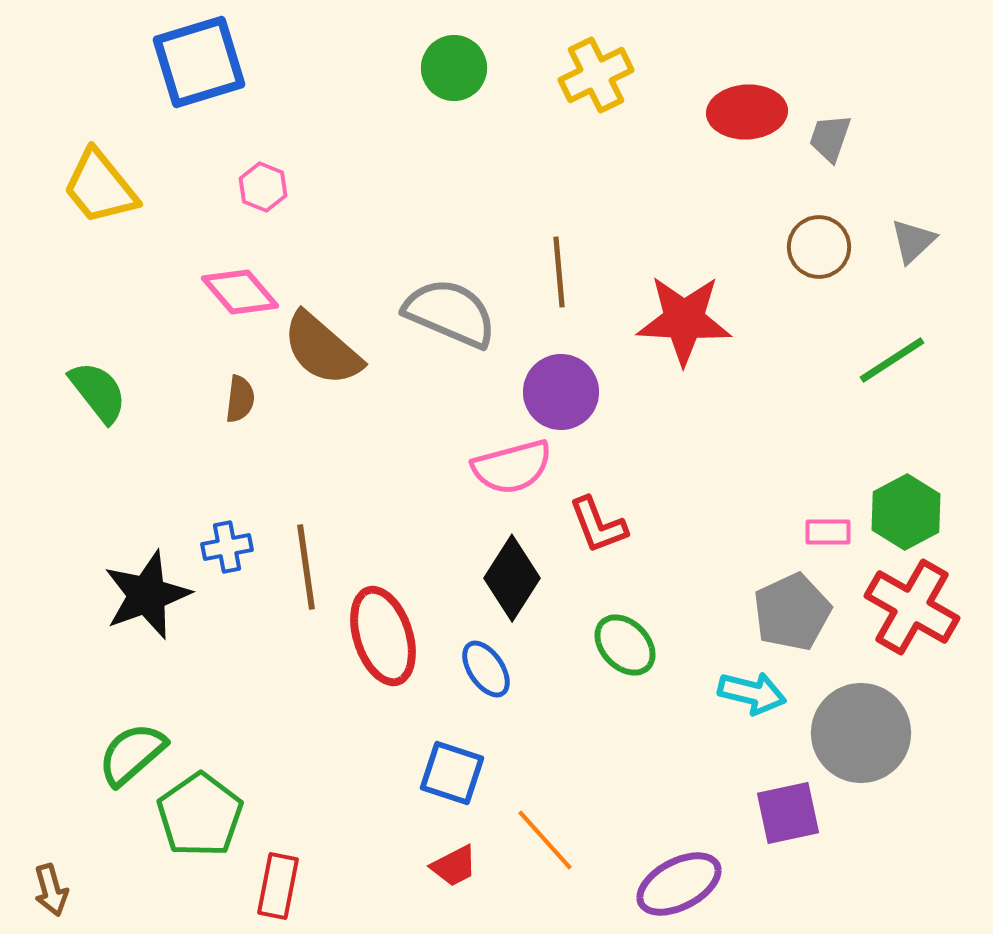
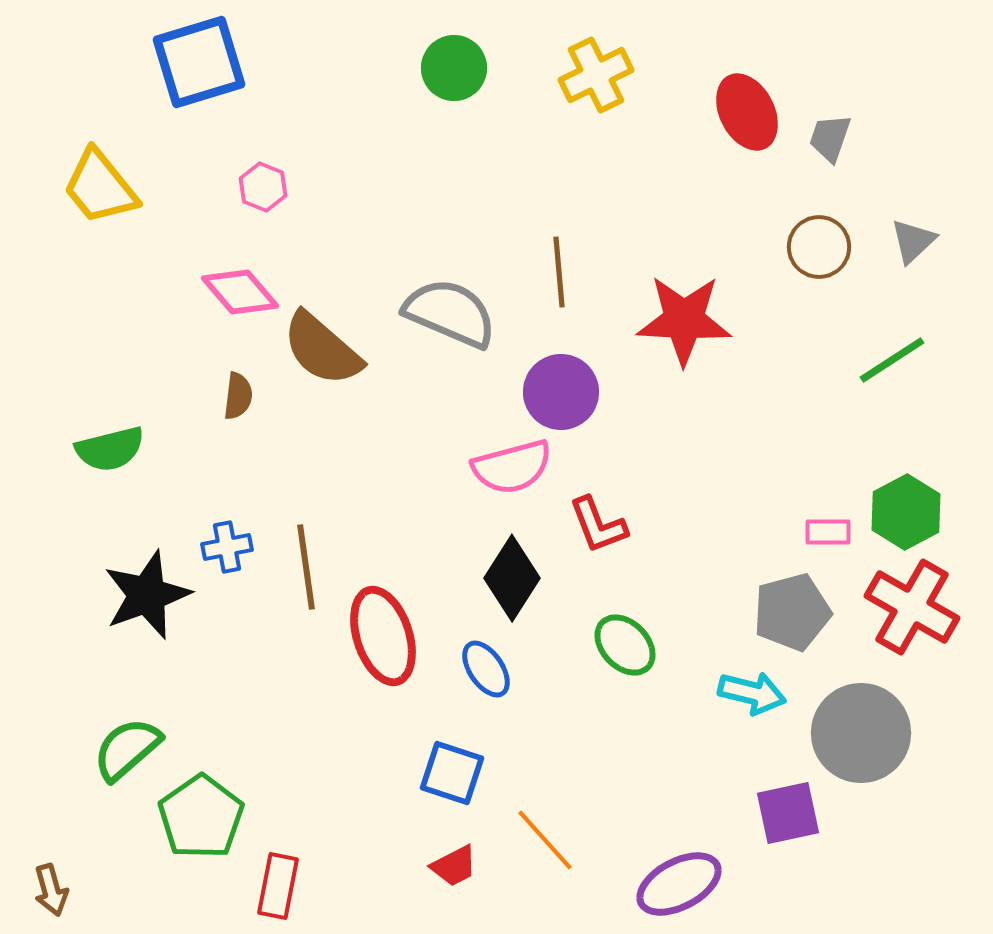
red ellipse at (747, 112): rotated 66 degrees clockwise
green semicircle at (98, 392): moved 12 px right, 57 px down; rotated 114 degrees clockwise
brown semicircle at (240, 399): moved 2 px left, 3 px up
gray pentagon at (792, 612): rotated 10 degrees clockwise
green semicircle at (132, 754): moved 5 px left, 5 px up
green pentagon at (200, 815): moved 1 px right, 2 px down
